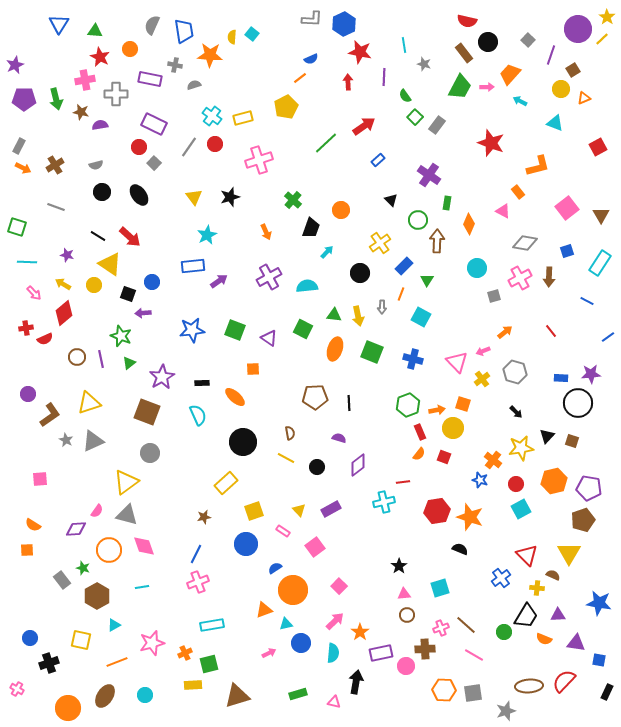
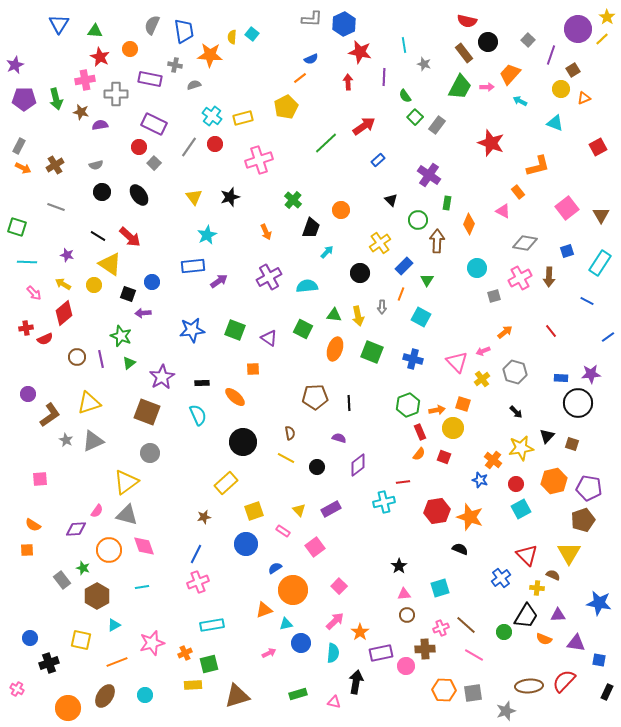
brown square at (572, 441): moved 3 px down
